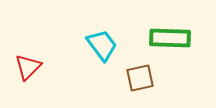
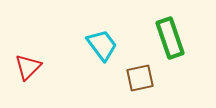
green rectangle: rotated 69 degrees clockwise
